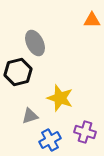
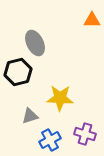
yellow star: rotated 16 degrees counterclockwise
purple cross: moved 2 px down
